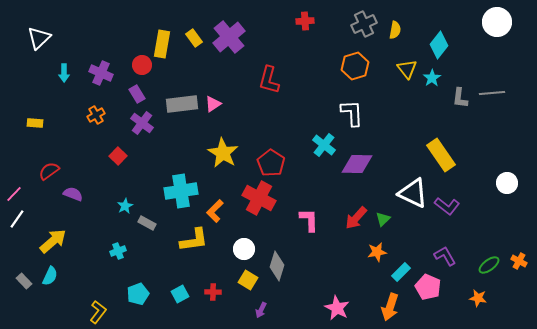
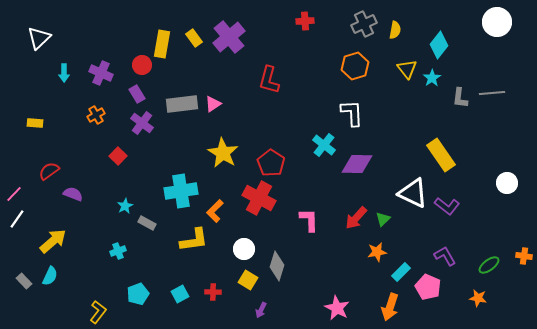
orange cross at (519, 261): moved 5 px right, 5 px up; rotated 21 degrees counterclockwise
